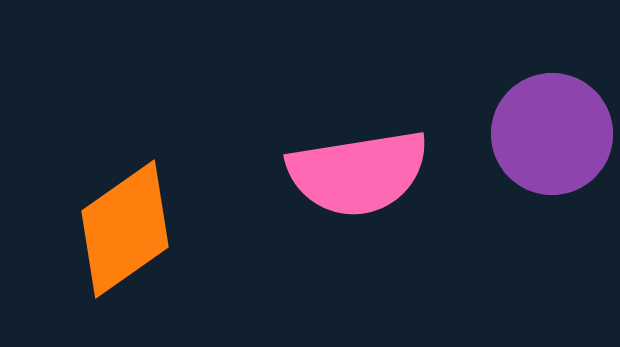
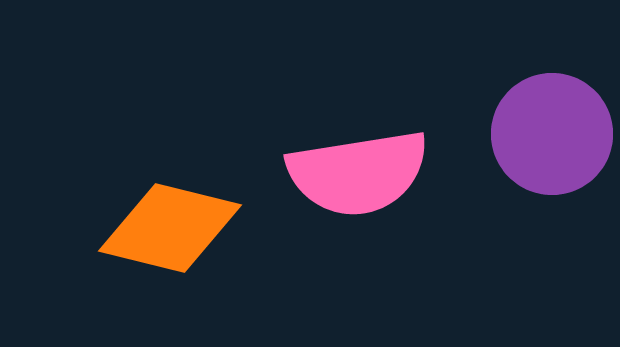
orange diamond: moved 45 px right, 1 px up; rotated 49 degrees clockwise
